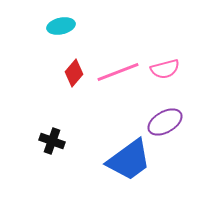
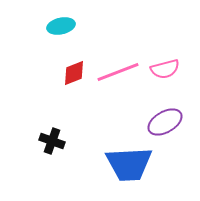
red diamond: rotated 28 degrees clockwise
blue trapezoid: moved 4 px down; rotated 33 degrees clockwise
